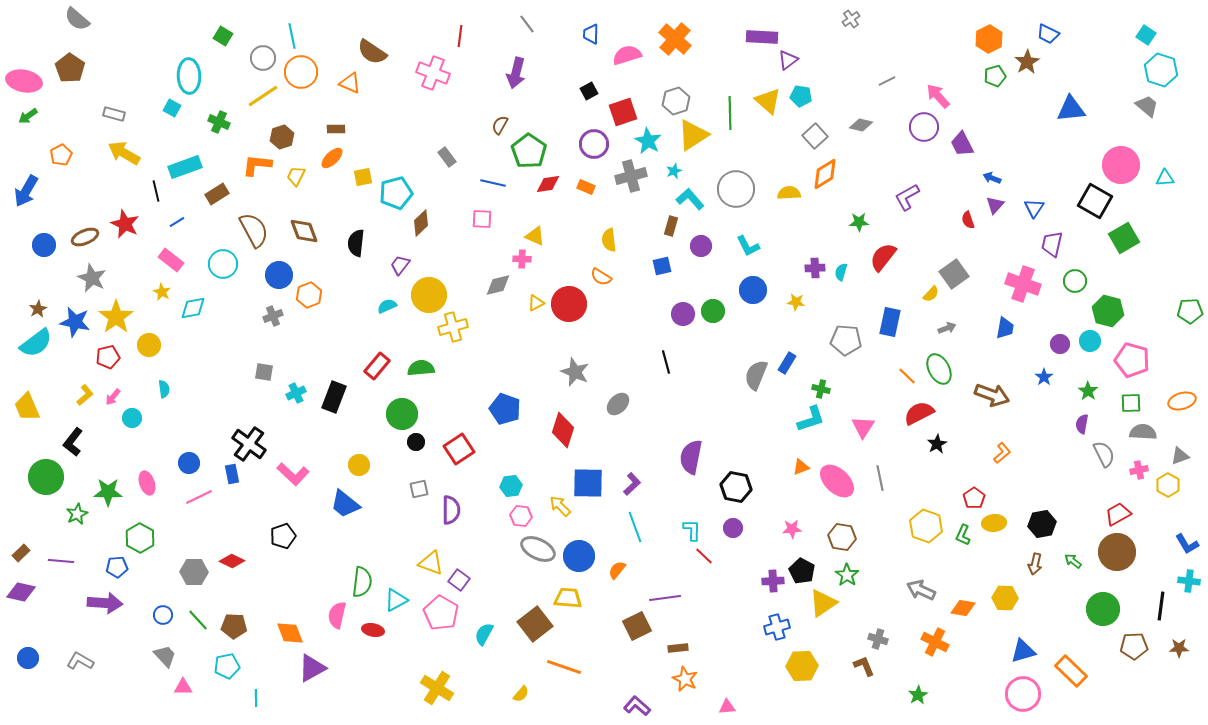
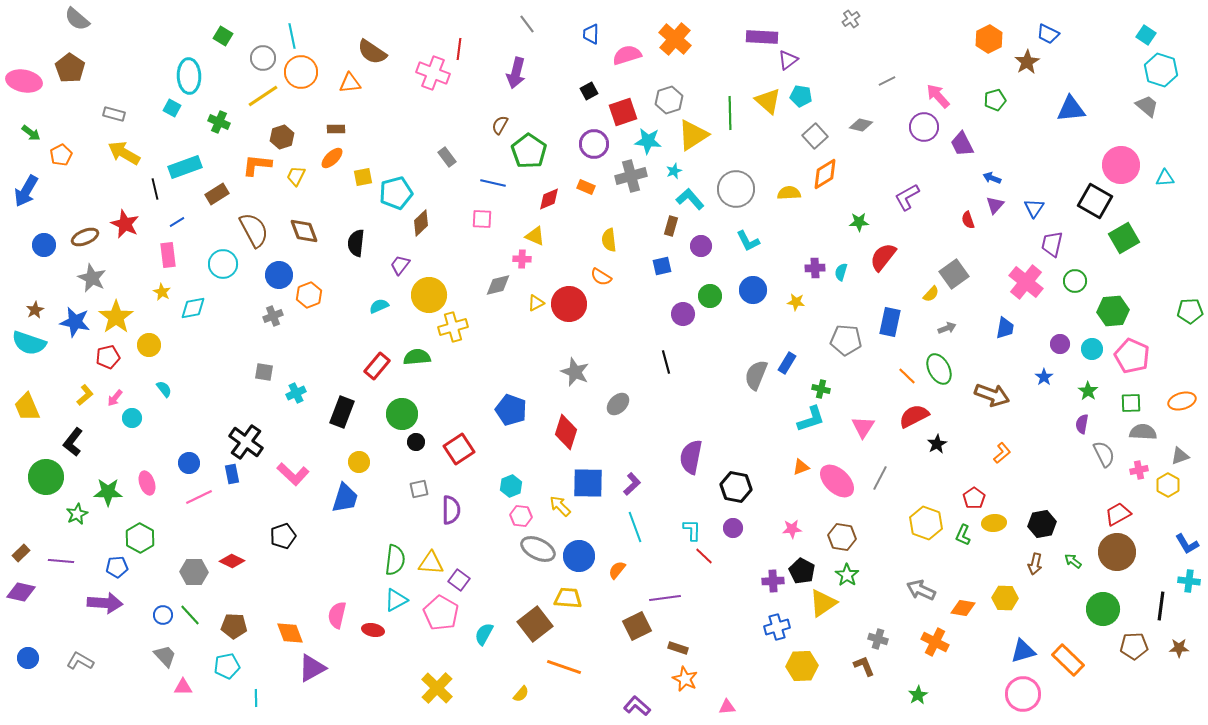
red line at (460, 36): moved 1 px left, 13 px down
green pentagon at (995, 76): moved 24 px down
orange triangle at (350, 83): rotated 30 degrees counterclockwise
gray hexagon at (676, 101): moved 7 px left, 1 px up
green arrow at (28, 116): moved 3 px right, 17 px down; rotated 108 degrees counterclockwise
cyan star at (648, 141): rotated 24 degrees counterclockwise
red diamond at (548, 184): moved 1 px right, 15 px down; rotated 15 degrees counterclockwise
black line at (156, 191): moved 1 px left, 2 px up
cyan L-shape at (748, 246): moved 5 px up
pink rectangle at (171, 260): moved 3 px left, 5 px up; rotated 45 degrees clockwise
pink cross at (1023, 284): moved 3 px right, 2 px up; rotated 20 degrees clockwise
cyan semicircle at (387, 306): moved 8 px left
brown star at (38, 309): moved 3 px left, 1 px down
green circle at (713, 311): moved 3 px left, 15 px up
green hexagon at (1108, 311): moved 5 px right; rotated 20 degrees counterclockwise
cyan circle at (1090, 341): moved 2 px right, 8 px down
cyan semicircle at (36, 343): moved 7 px left; rotated 56 degrees clockwise
pink pentagon at (1132, 360): moved 4 px up; rotated 8 degrees clockwise
green semicircle at (421, 368): moved 4 px left, 11 px up
cyan semicircle at (164, 389): rotated 30 degrees counterclockwise
pink arrow at (113, 397): moved 2 px right, 1 px down
black rectangle at (334, 397): moved 8 px right, 15 px down
blue pentagon at (505, 409): moved 6 px right, 1 px down
red semicircle at (919, 413): moved 5 px left, 3 px down
red diamond at (563, 430): moved 3 px right, 2 px down
black cross at (249, 444): moved 3 px left, 2 px up
yellow circle at (359, 465): moved 3 px up
gray line at (880, 478): rotated 40 degrees clockwise
cyan hexagon at (511, 486): rotated 15 degrees counterclockwise
blue trapezoid at (345, 504): moved 6 px up; rotated 112 degrees counterclockwise
yellow hexagon at (926, 526): moved 3 px up
yellow triangle at (431, 563): rotated 16 degrees counterclockwise
green semicircle at (362, 582): moved 33 px right, 22 px up
green line at (198, 620): moved 8 px left, 5 px up
brown rectangle at (678, 648): rotated 24 degrees clockwise
orange rectangle at (1071, 671): moved 3 px left, 11 px up
yellow cross at (437, 688): rotated 12 degrees clockwise
